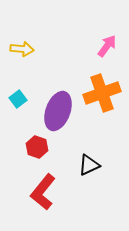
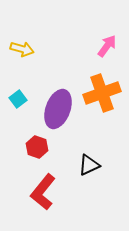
yellow arrow: rotated 10 degrees clockwise
purple ellipse: moved 2 px up
